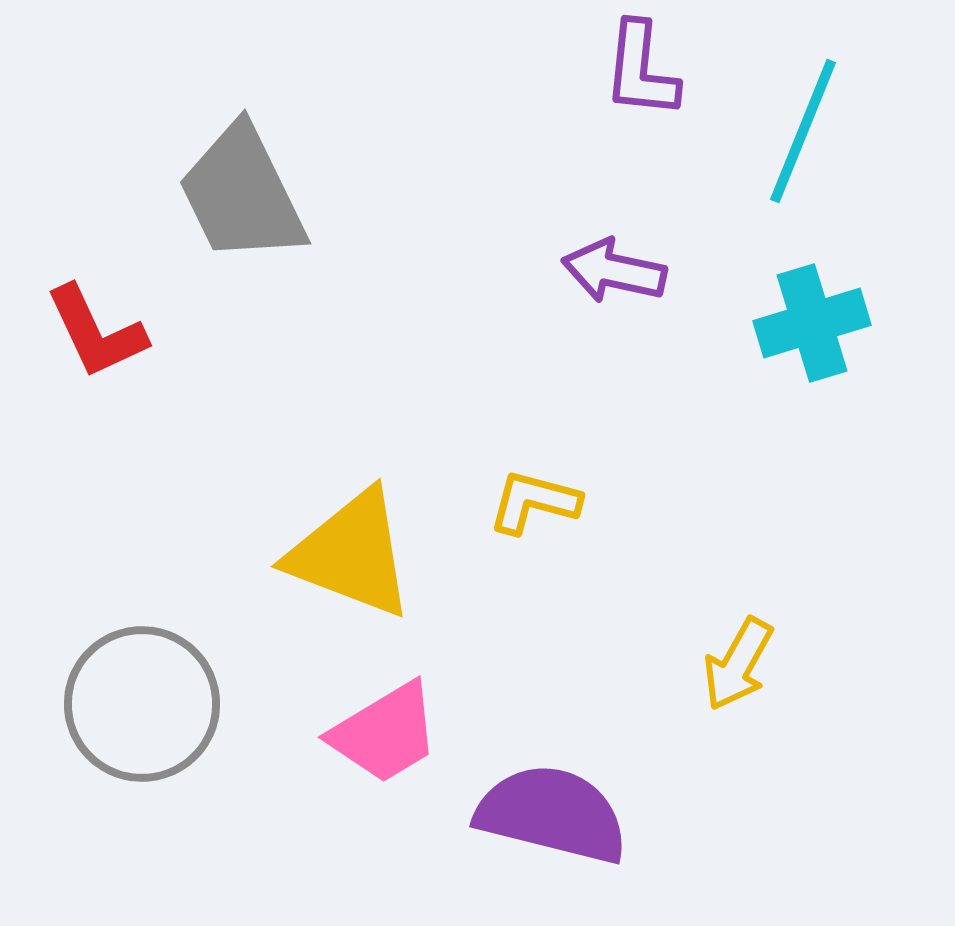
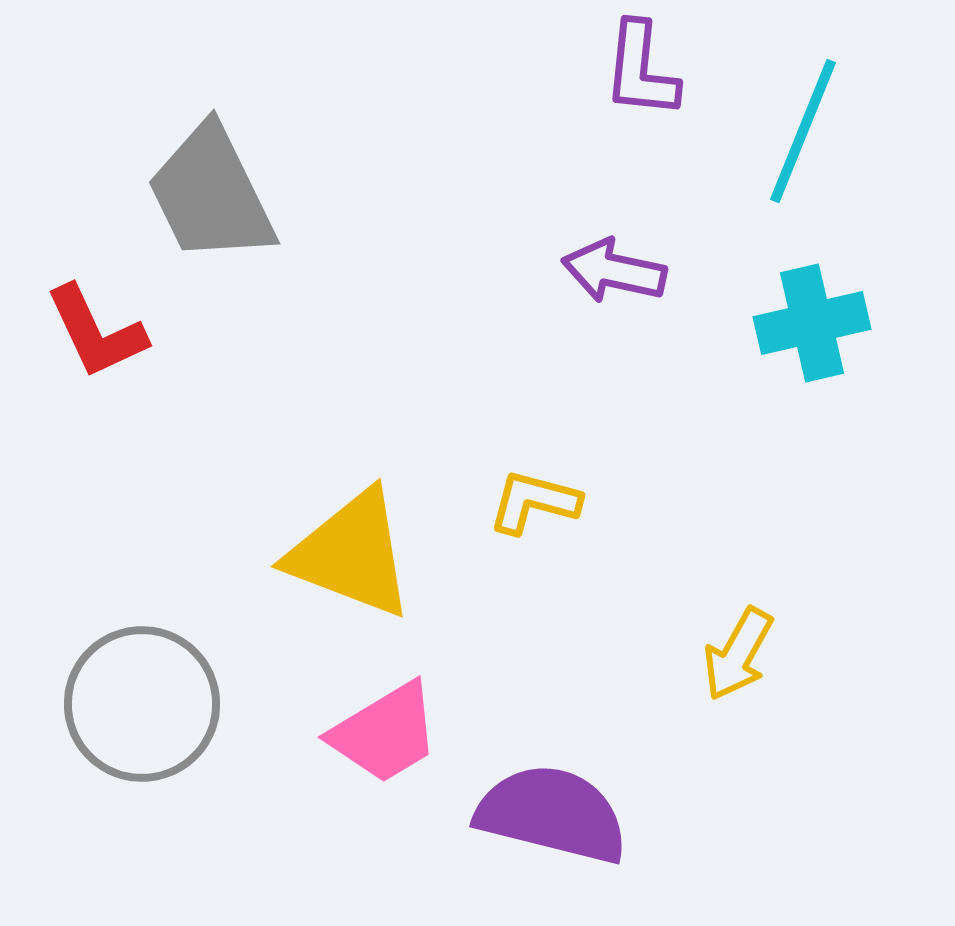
gray trapezoid: moved 31 px left
cyan cross: rotated 4 degrees clockwise
yellow arrow: moved 10 px up
